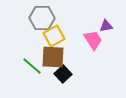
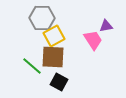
black square: moved 4 px left, 8 px down; rotated 18 degrees counterclockwise
